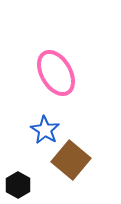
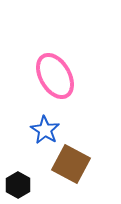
pink ellipse: moved 1 px left, 3 px down
brown square: moved 4 px down; rotated 12 degrees counterclockwise
